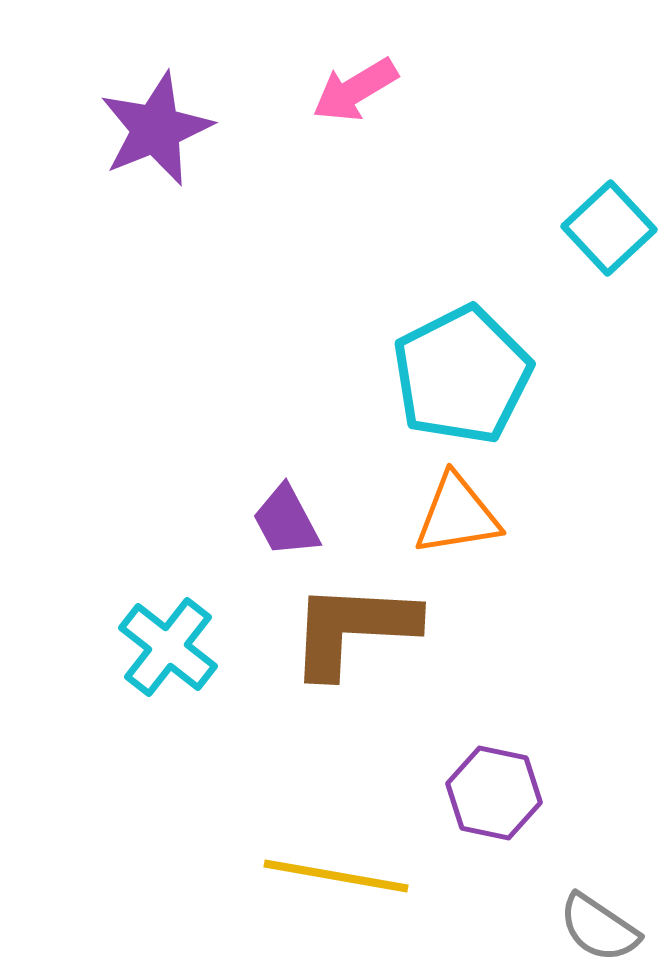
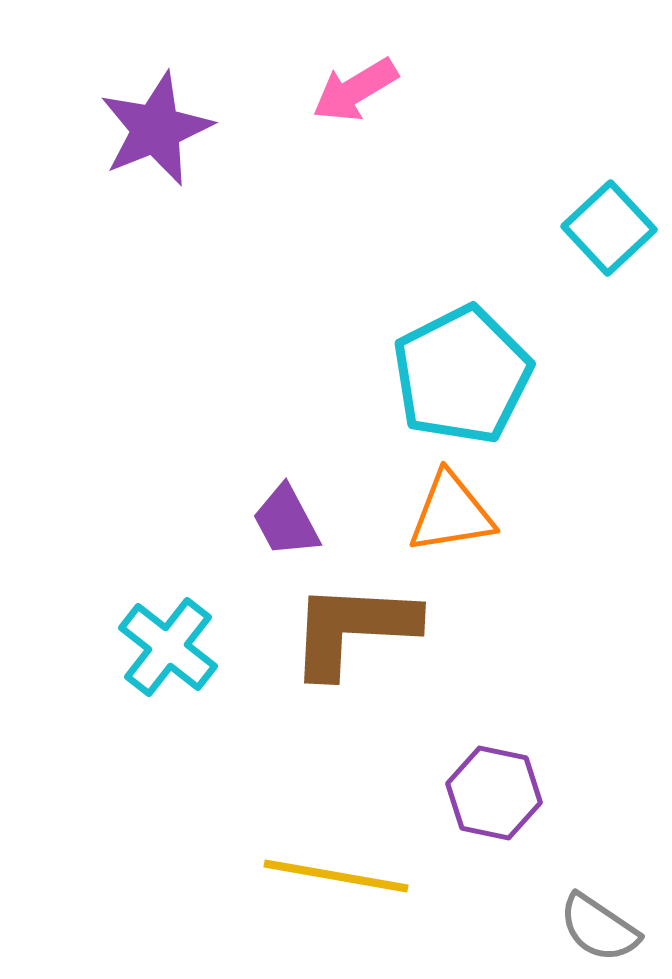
orange triangle: moved 6 px left, 2 px up
